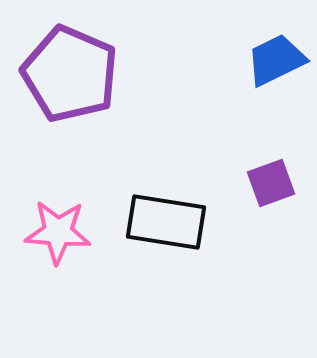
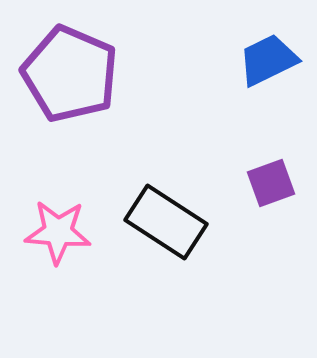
blue trapezoid: moved 8 px left
black rectangle: rotated 24 degrees clockwise
